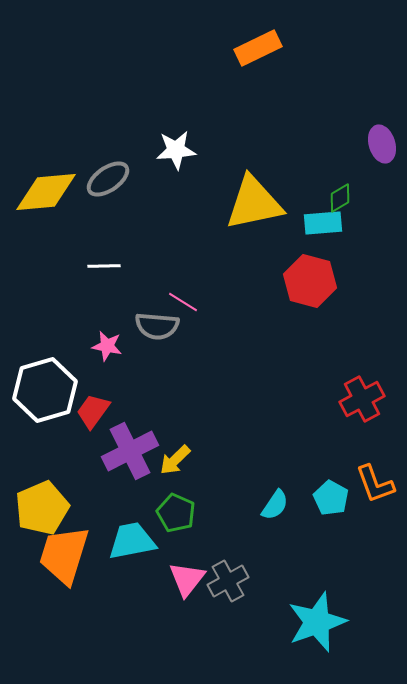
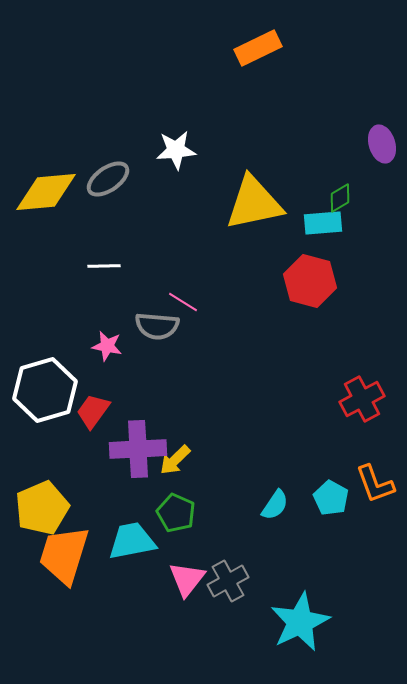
purple cross: moved 8 px right, 2 px up; rotated 24 degrees clockwise
cyan star: moved 17 px left; rotated 6 degrees counterclockwise
